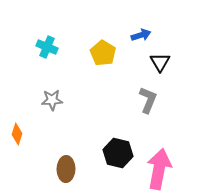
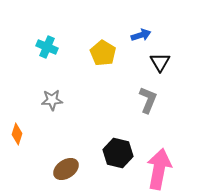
brown ellipse: rotated 55 degrees clockwise
